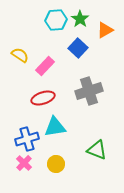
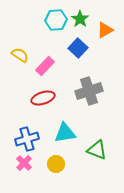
cyan triangle: moved 10 px right, 6 px down
